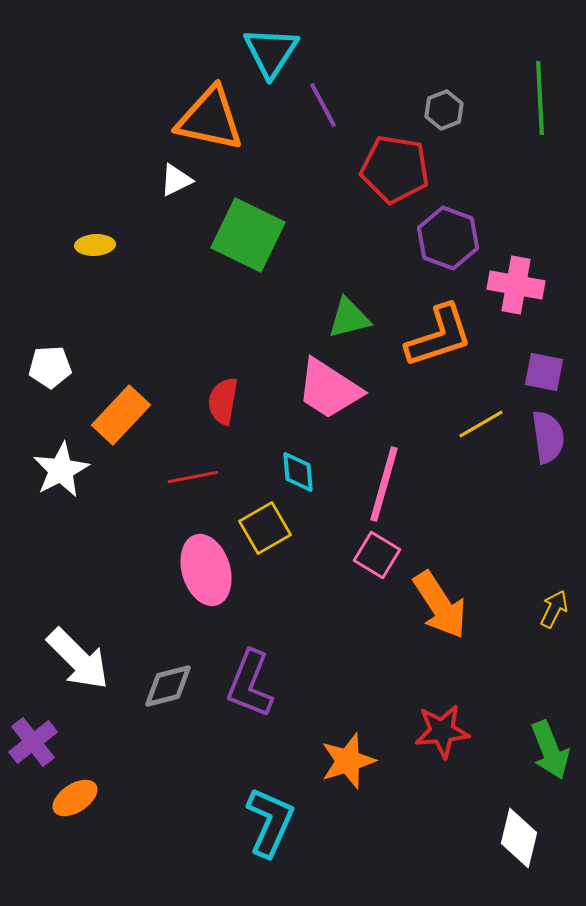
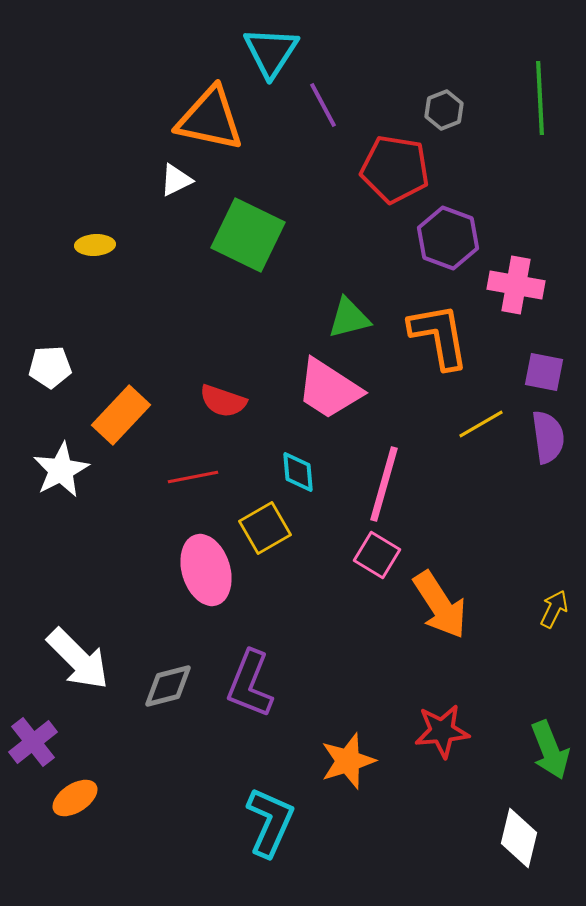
orange L-shape: rotated 82 degrees counterclockwise
red semicircle: rotated 81 degrees counterclockwise
